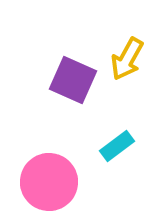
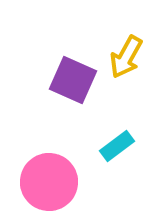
yellow arrow: moved 1 px left, 2 px up
